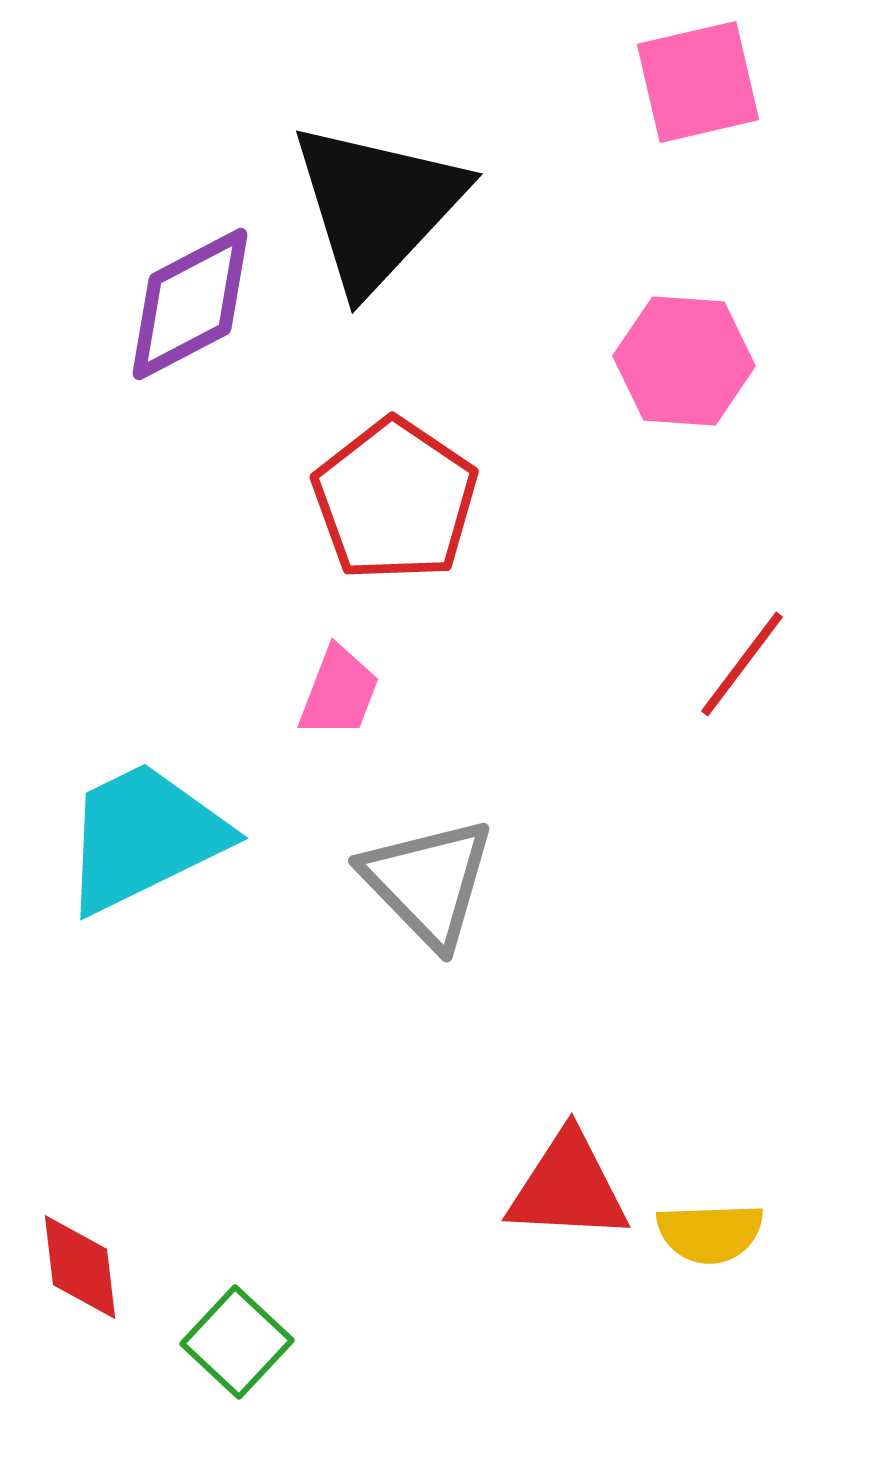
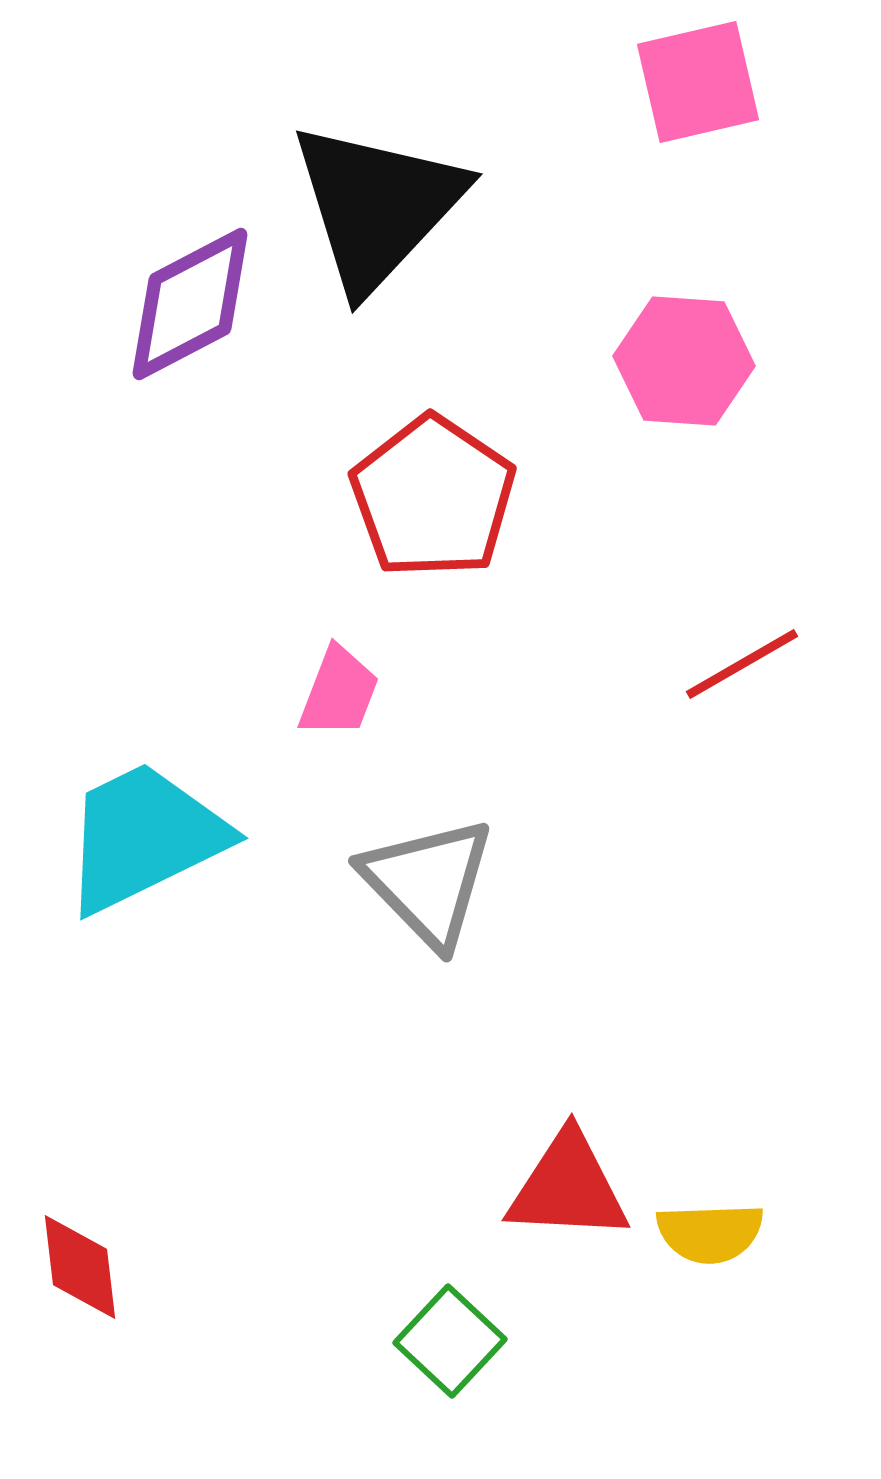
red pentagon: moved 38 px right, 3 px up
red line: rotated 23 degrees clockwise
green square: moved 213 px right, 1 px up
